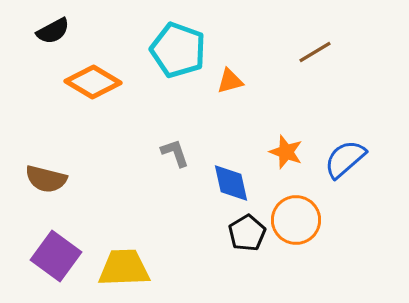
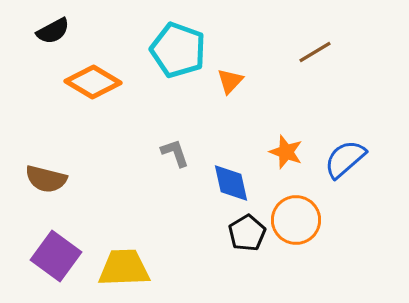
orange triangle: rotated 32 degrees counterclockwise
